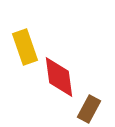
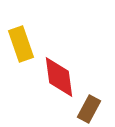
yellow rectangle: moved 4 px left, 3 px up
